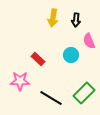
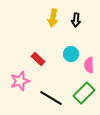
pink semicircle: moved 24 px down; rotated 21 degrees clockwise
cyan circle: moved 1 px up
pink star: rotated 18 degrees counterclockwise
